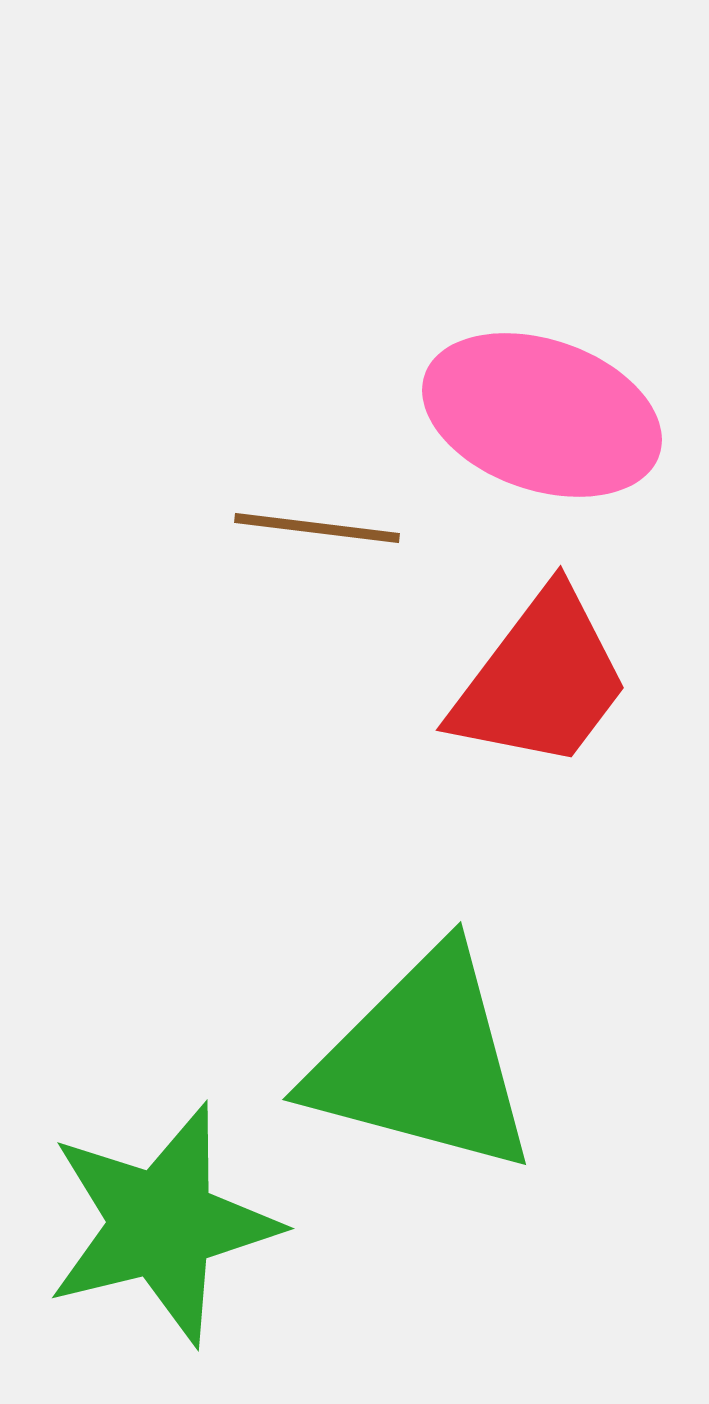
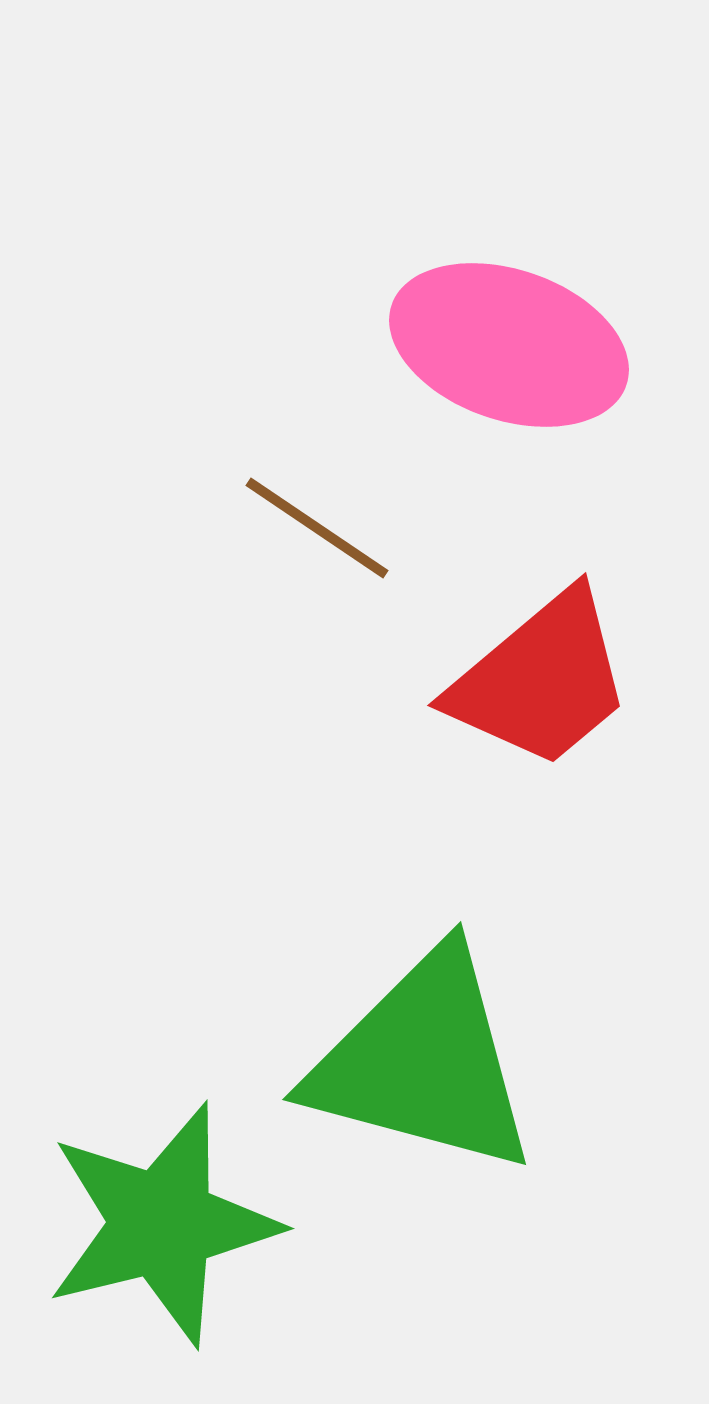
pink ellipse: moved 33 px left, 70 px up
brown line: rotated 27 degrees clockwise
red trapezoid: rotated 13 degrees clockwise
